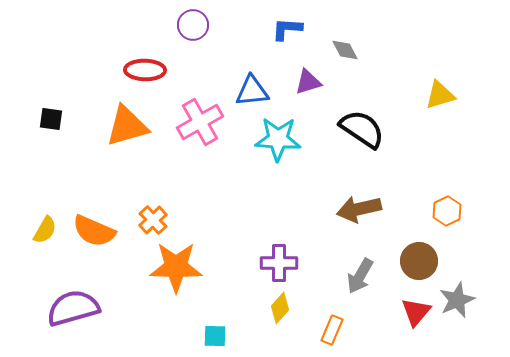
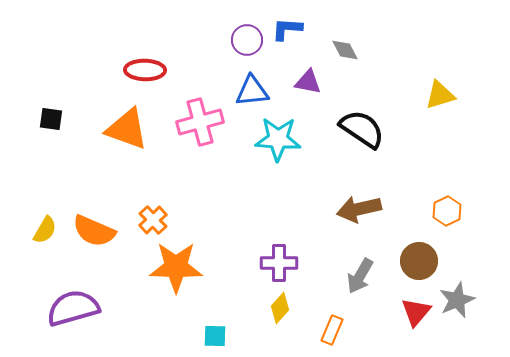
purple circle: moved 54 px right, 15 px down
purple triangle: rotated 28 degrees clockwise
pink cross: rotated 15 degrees clockwise
orange triangle: moved 3 px down; rotated 36 degrees clockwise
